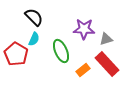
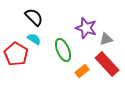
purple star: moved 2 px right, 1 px up; rotated 15 degrees clockwise
cyan semicircle: rotated 80 degrees counterclockwise
green ellipse: moved 2 px right, 1 px up
orange rectangle: moved 1 px left, 1 px down
